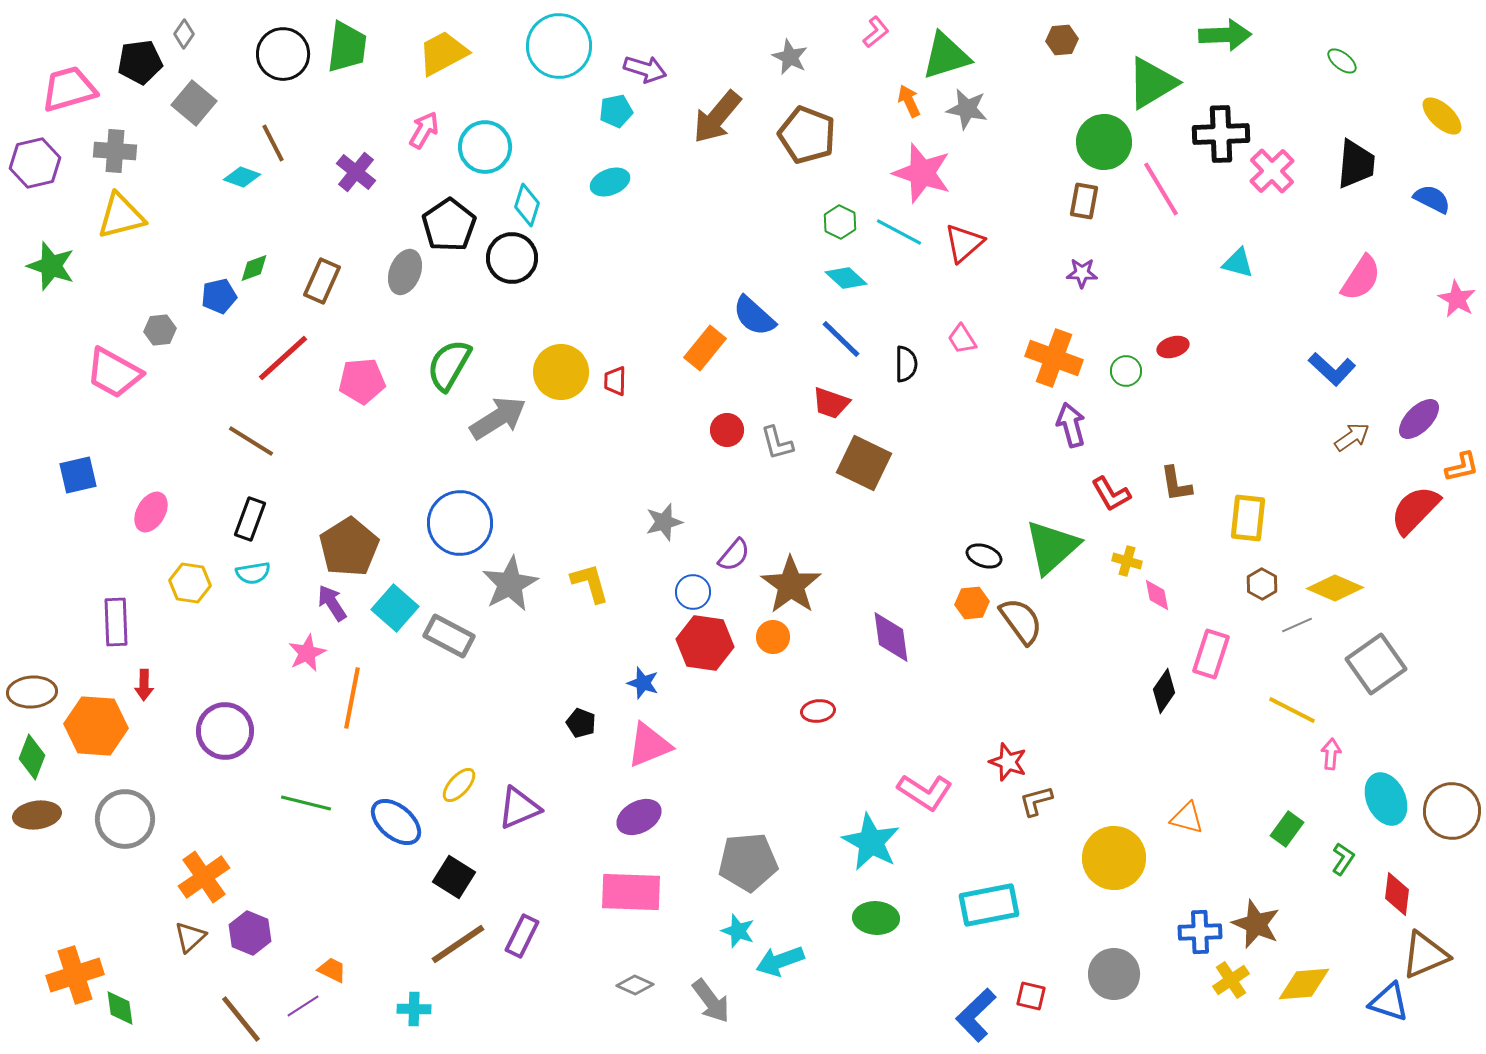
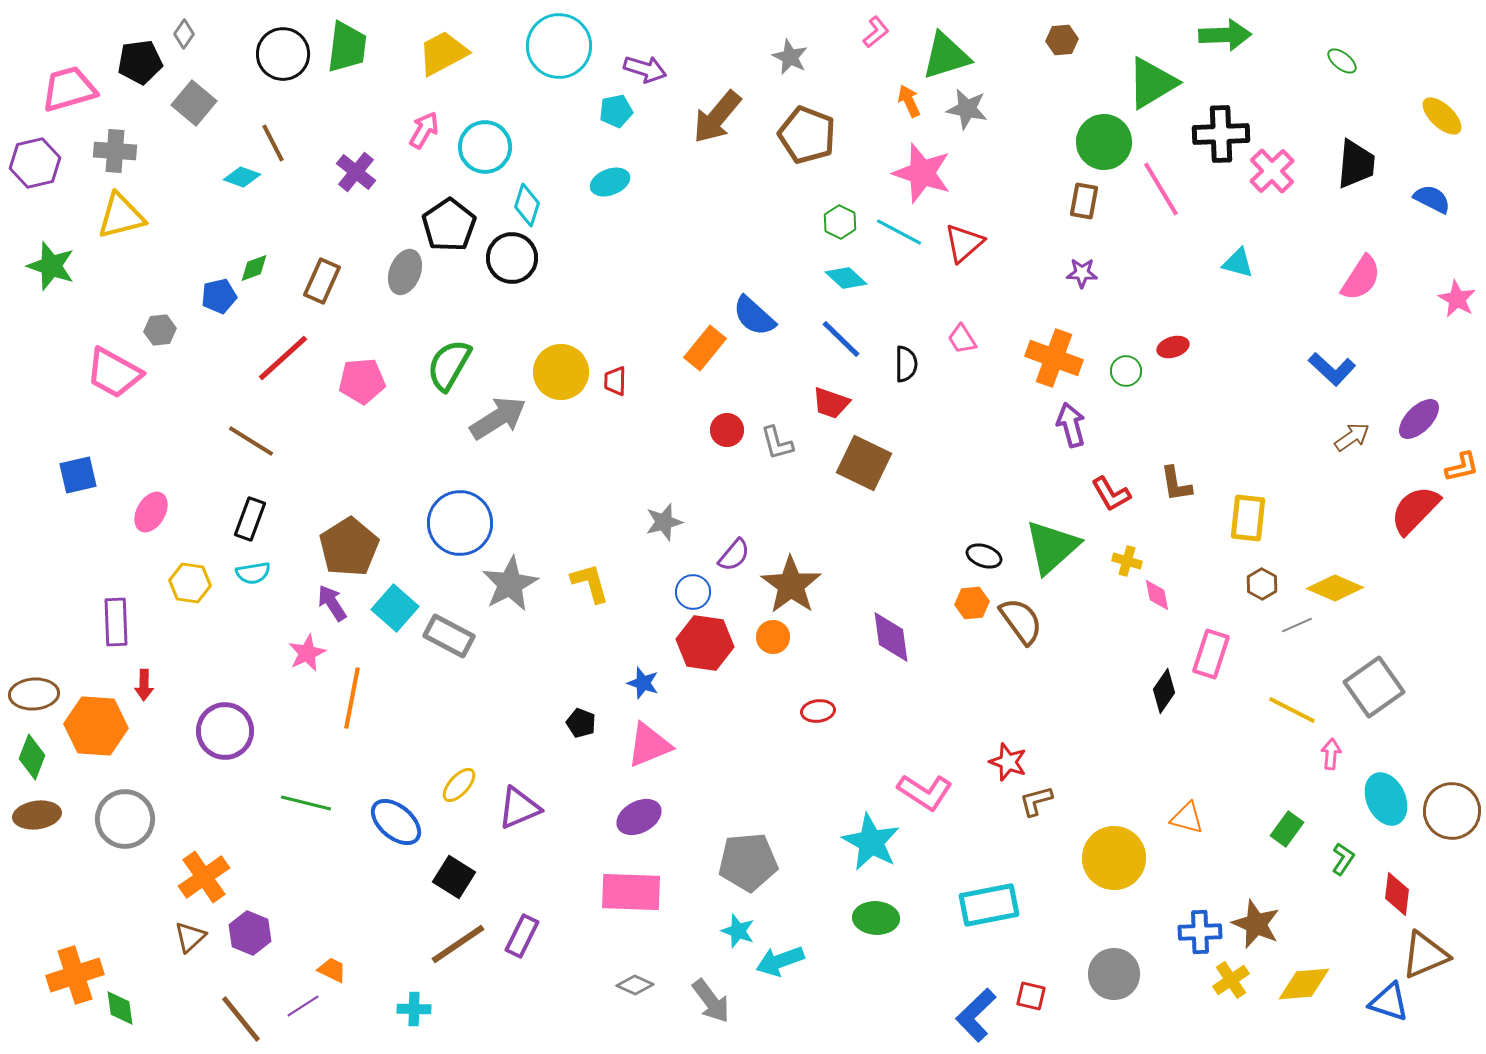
gray square at (1376, 664): moved 2 px left, 23 px down
brown ellipse at (32, 692): moved 2 px right, 2 px down
